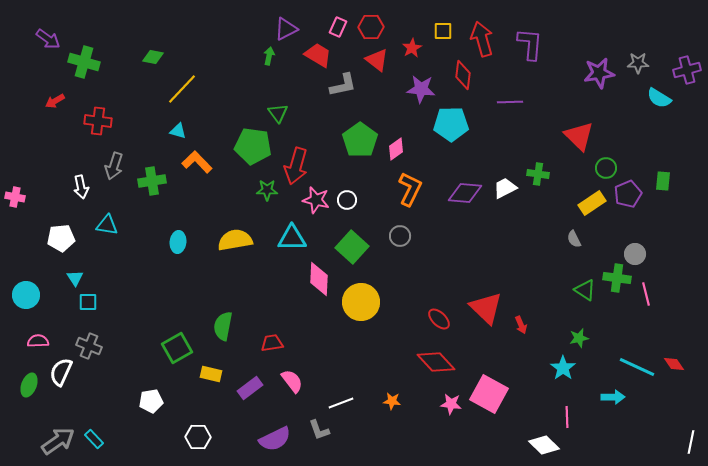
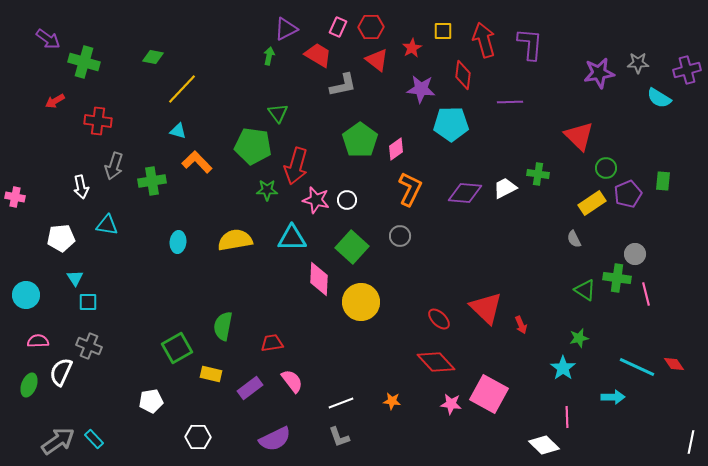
red arrow at (482, 39): moved 2 px right, 1 px down
gray L-shape at (319, 430): moved 20 px right, 7 px down
